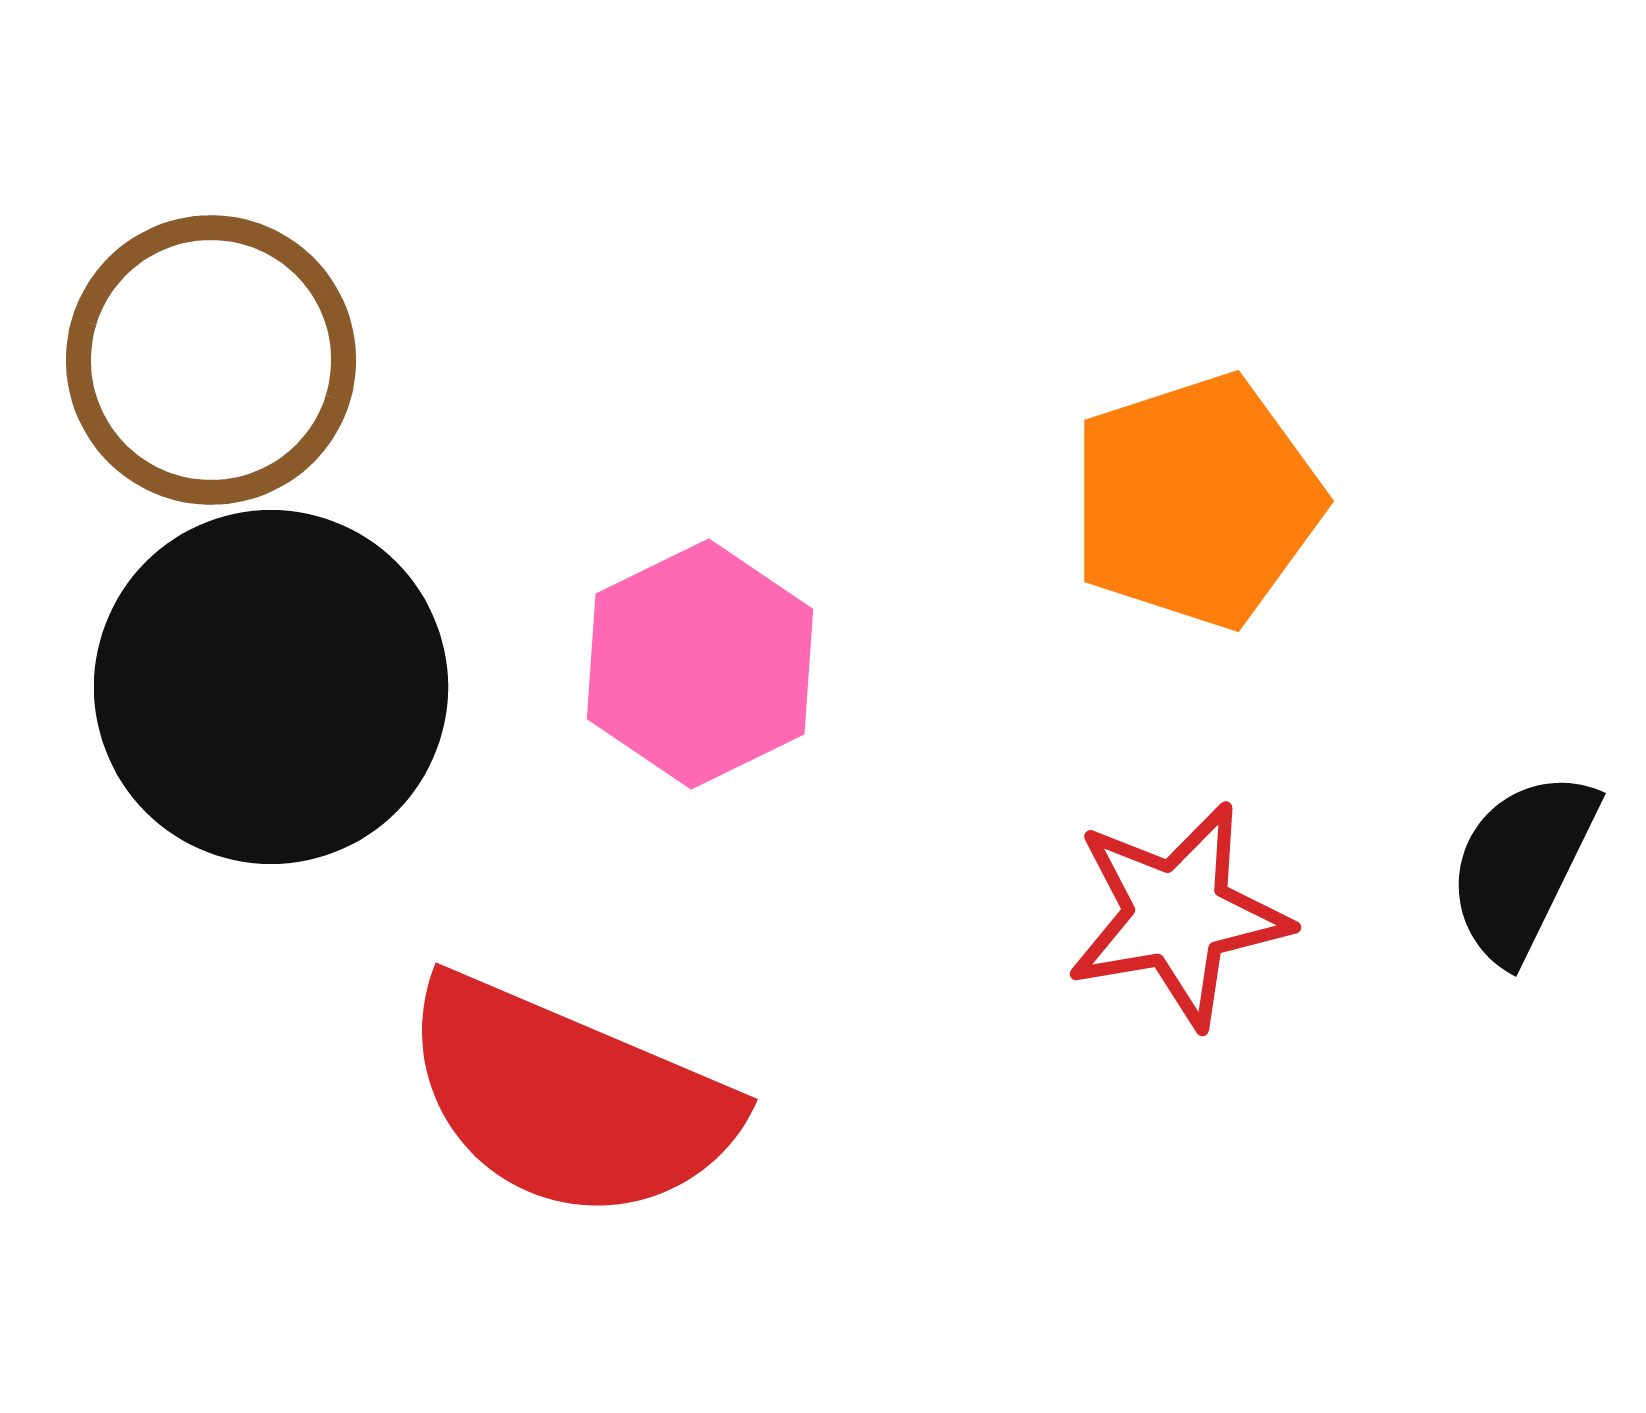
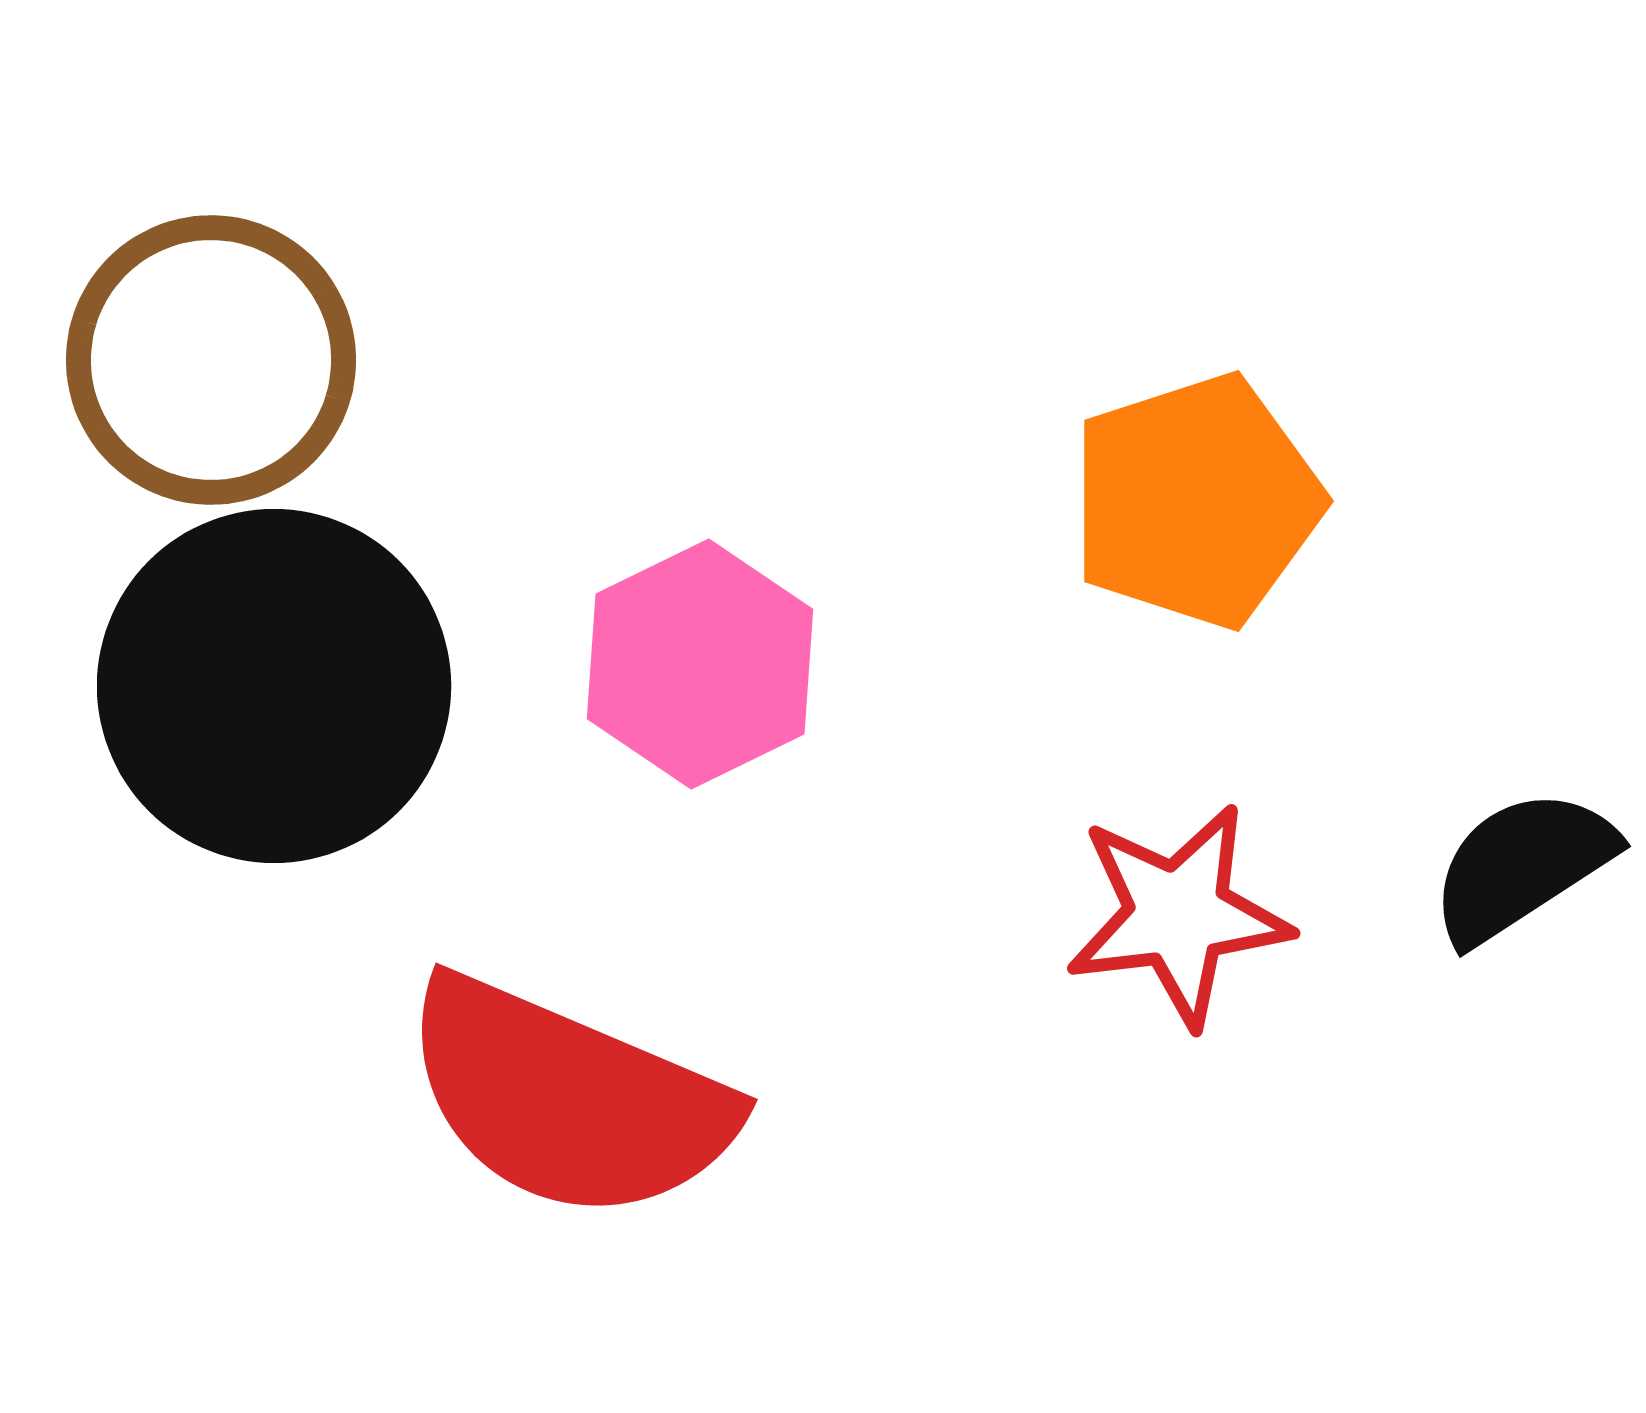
black circle: moved 3 px right, 1 px up
black semicircle: rotated 31 degrees clockwise
red star: rotated 3 degrees clockwise
